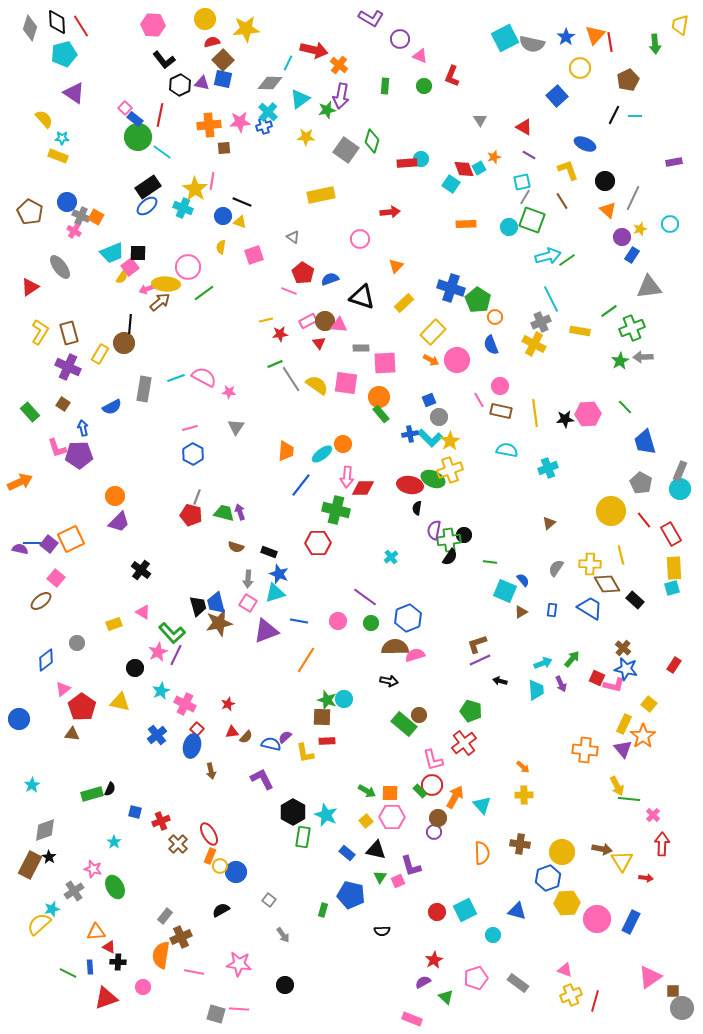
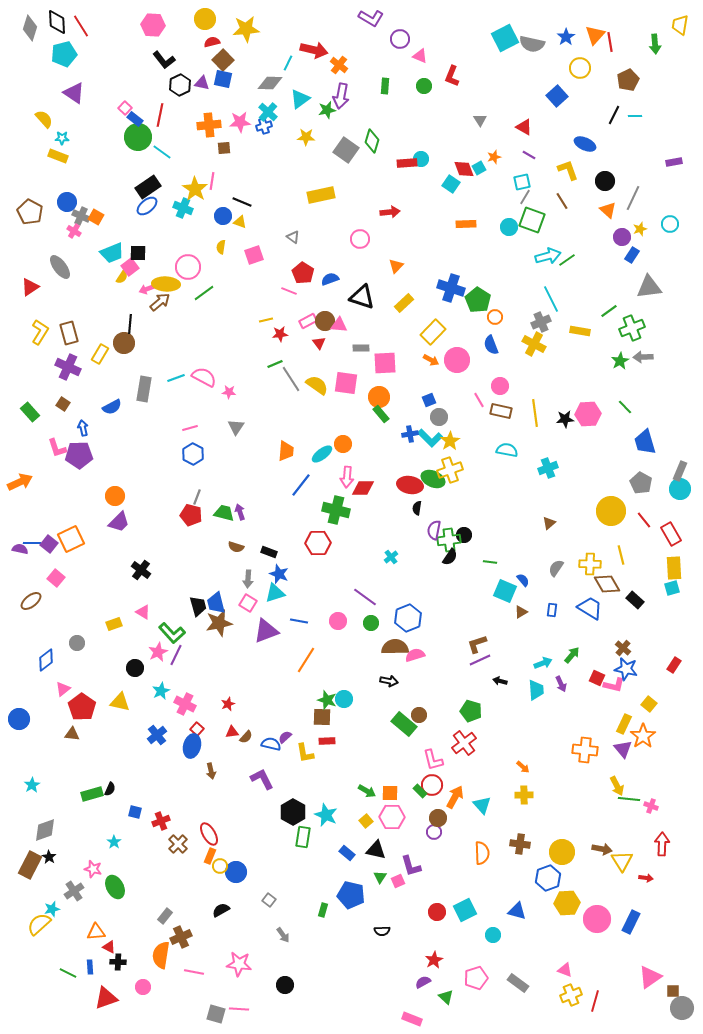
brown ellipse at (41, 601): moved 10 px left
green arrow at (572, 659): moved 4 px up
pink cross at (653, 815): moved 2 px left, 9 px up; rotated 24 degrees counterclockwise
